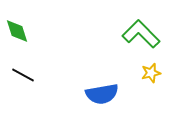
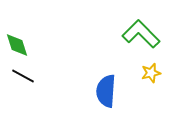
green diamond: moved 14 px down
black line: moved 1 px down
blue semicircle: moved 4 px right, 3 px up; rotated 104 degrees clockwise
